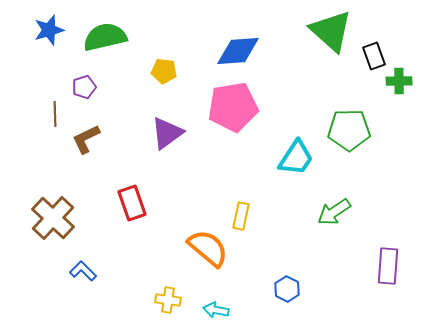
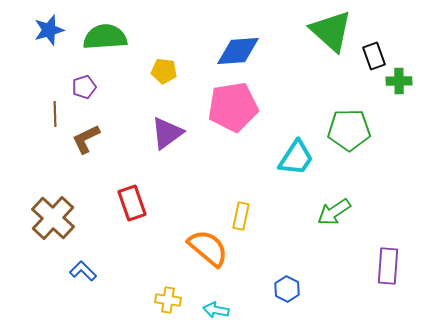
green semicircle: rotated 9 degrees clockwise
